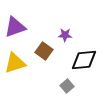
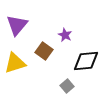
purple triangle: moved 2 px right, 2 px up; rotated 30 degrees counterclockwise
purple star: rotated 24 degrees clockwise
black diamond: moved 2 px right, 1 px down
